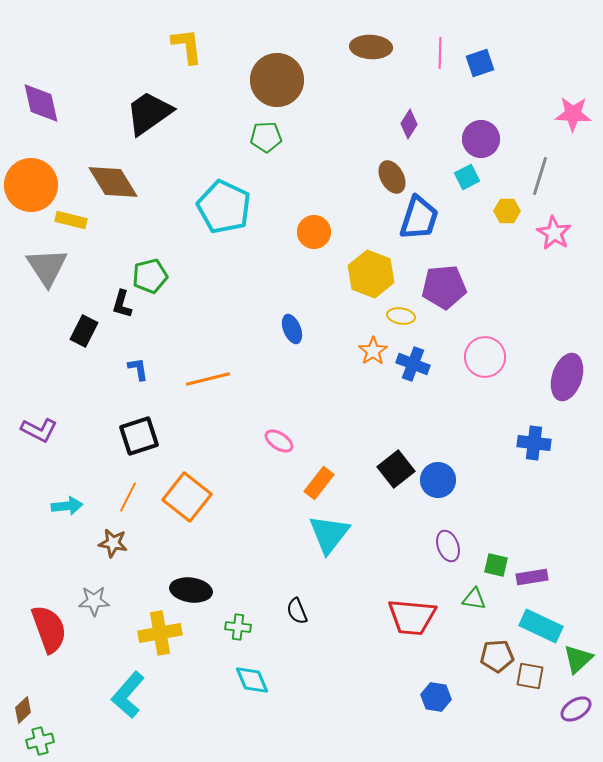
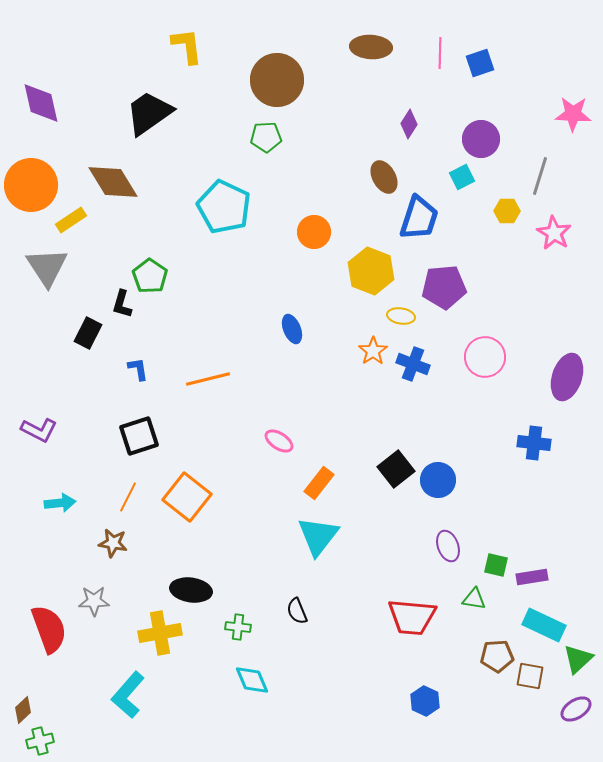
brown ellipse at (392, 177): moved 8 px left
cyan square at (467, 177): moved 5 px left
yellow rectangle at (71, 220): rotated 48 degrees counterclockwise
yellow hexagon at (371, 274): moved 3 px up
green pentagon at (150, 276): rotated 24 degrees counterclockwise
black rectangle at (84, 331): moved 4 px right, 2 px down
cyan arrow at (67, 506): moved 7 px left, 3 px up
cyan triangle at (329, 534): moved 11 px left, 2 px down
cyan rectangle at (541, 626): moved 3 px right, 1 px up
blue hexagon at (436, 697): moved 11 px left, 4 px down; rotated 16 degrees clockwise
